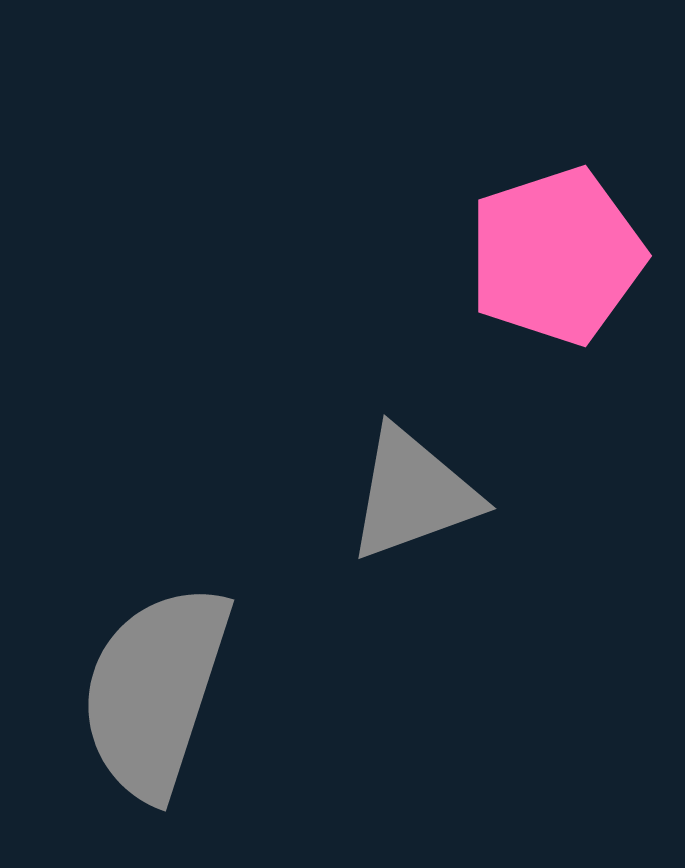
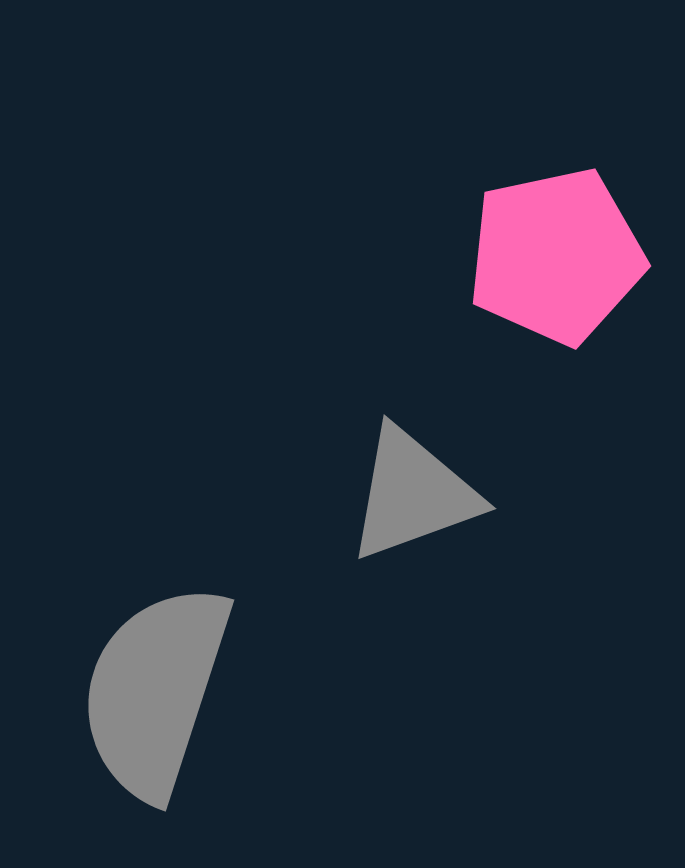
pink pentagon: rotated 6 degrees clockwise
